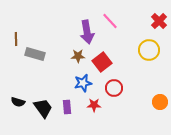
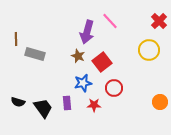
purple arrow: rotated 25 degrees clockwise
brown star: rotated 24 degrees clockwise
purple rectangle: moved 4 px up
